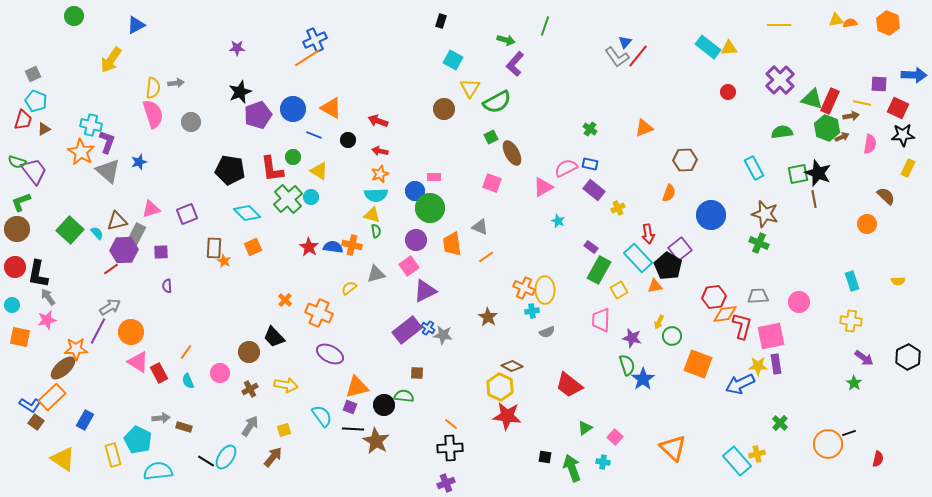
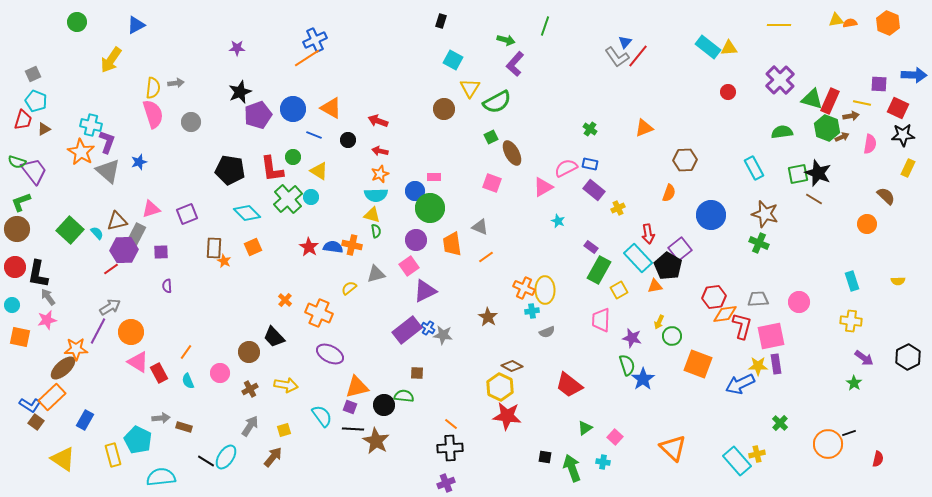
green circle at (74, 16): moved 3 px right, 6 px down
brown line at (814, 199): rotated 48 degrees counterclockwise
gray trapezoid at (758, 296): moved 3 px down
cyan semicircle at (158, 471): moved 3 px right, 6 px down
